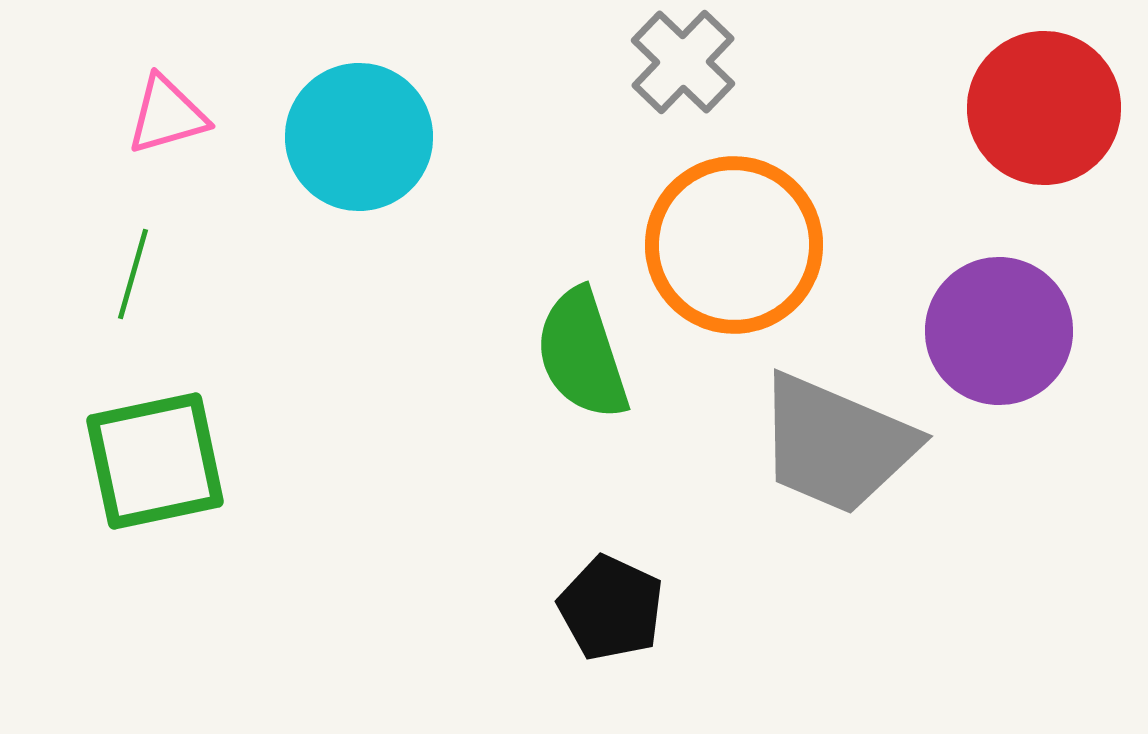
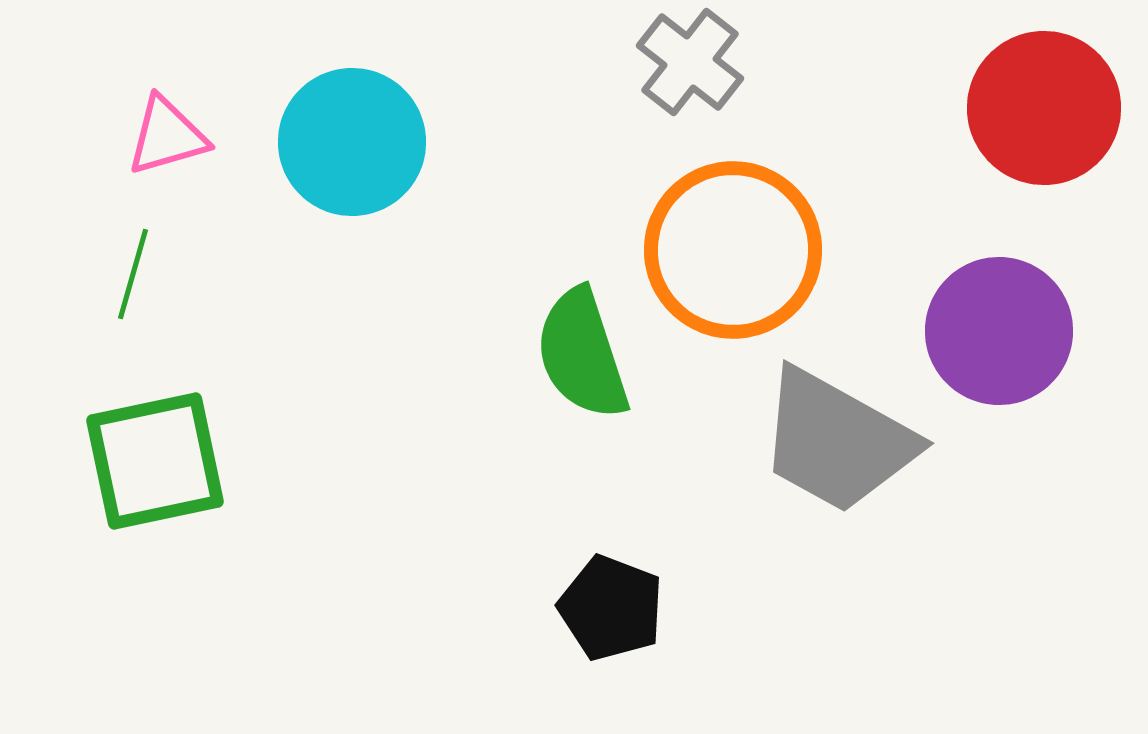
gray cross: moved 7 px right; rotated 6 degrees counterclockwise
pink triangle: moved 21 px down
cyan circle: moved 7 px left, 5 px down
orange circle: moved 1 px left, 5 px down
gray trapezoid: moved 1 px right, 3 px up; rotated 6 degrees clockwise
black pentagon: rotated 4 degrees counterclockwise
